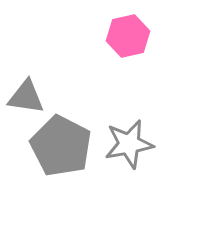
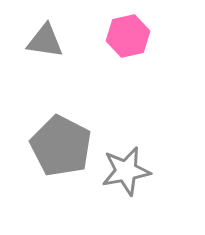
gray triangle: moved 19 px right, 56 px up
gray star: moved 3 px left, 27 px down
